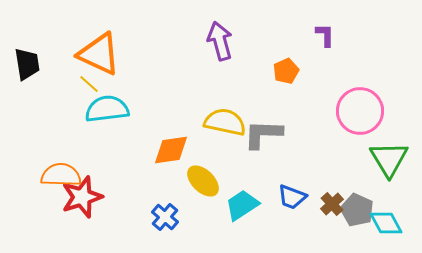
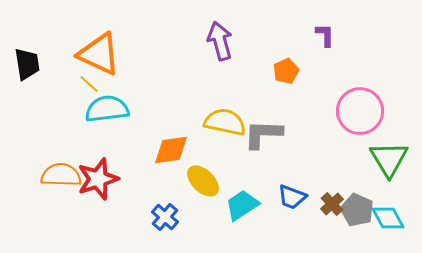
red star: moved 16 px right, 18 px up
cyan diamond: moved 2 px right, 5 px up
